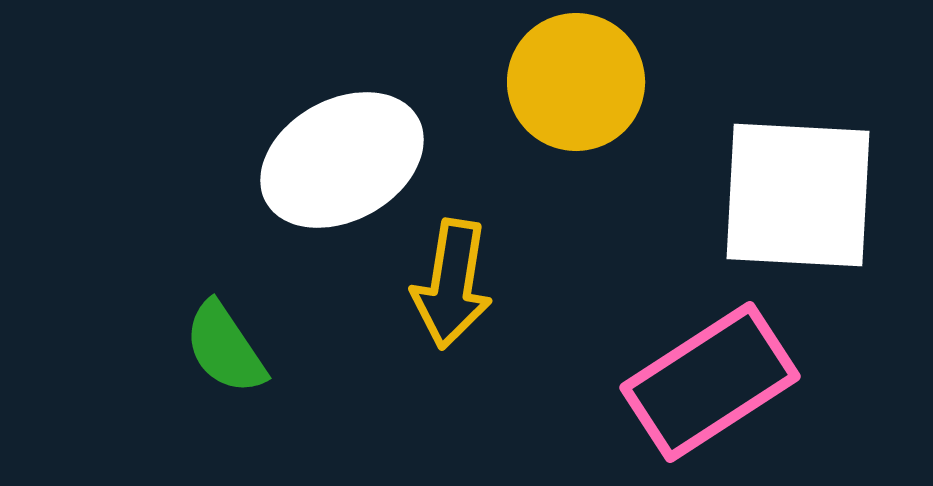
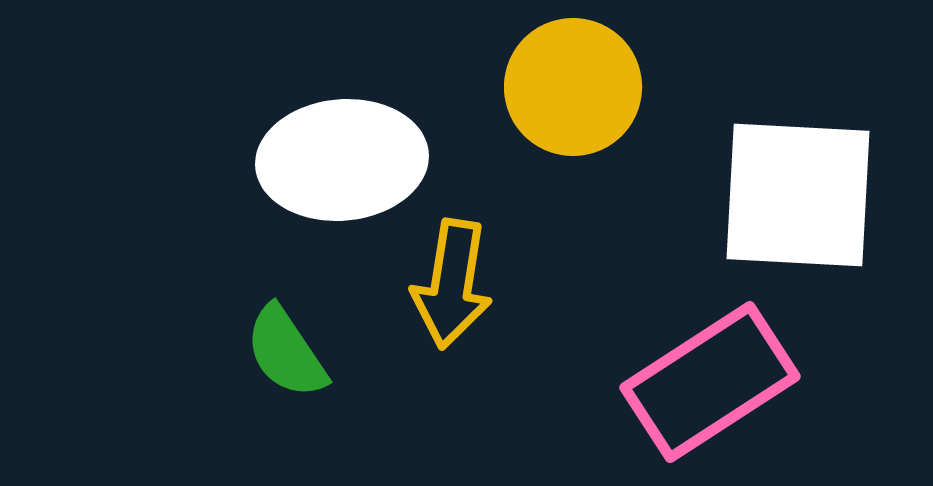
yellow circle: moved 3 px left, 5 px down
white ellipse: rotated 24 degrees clockwise
green semicircle: moved 61 px right, 4 px down
